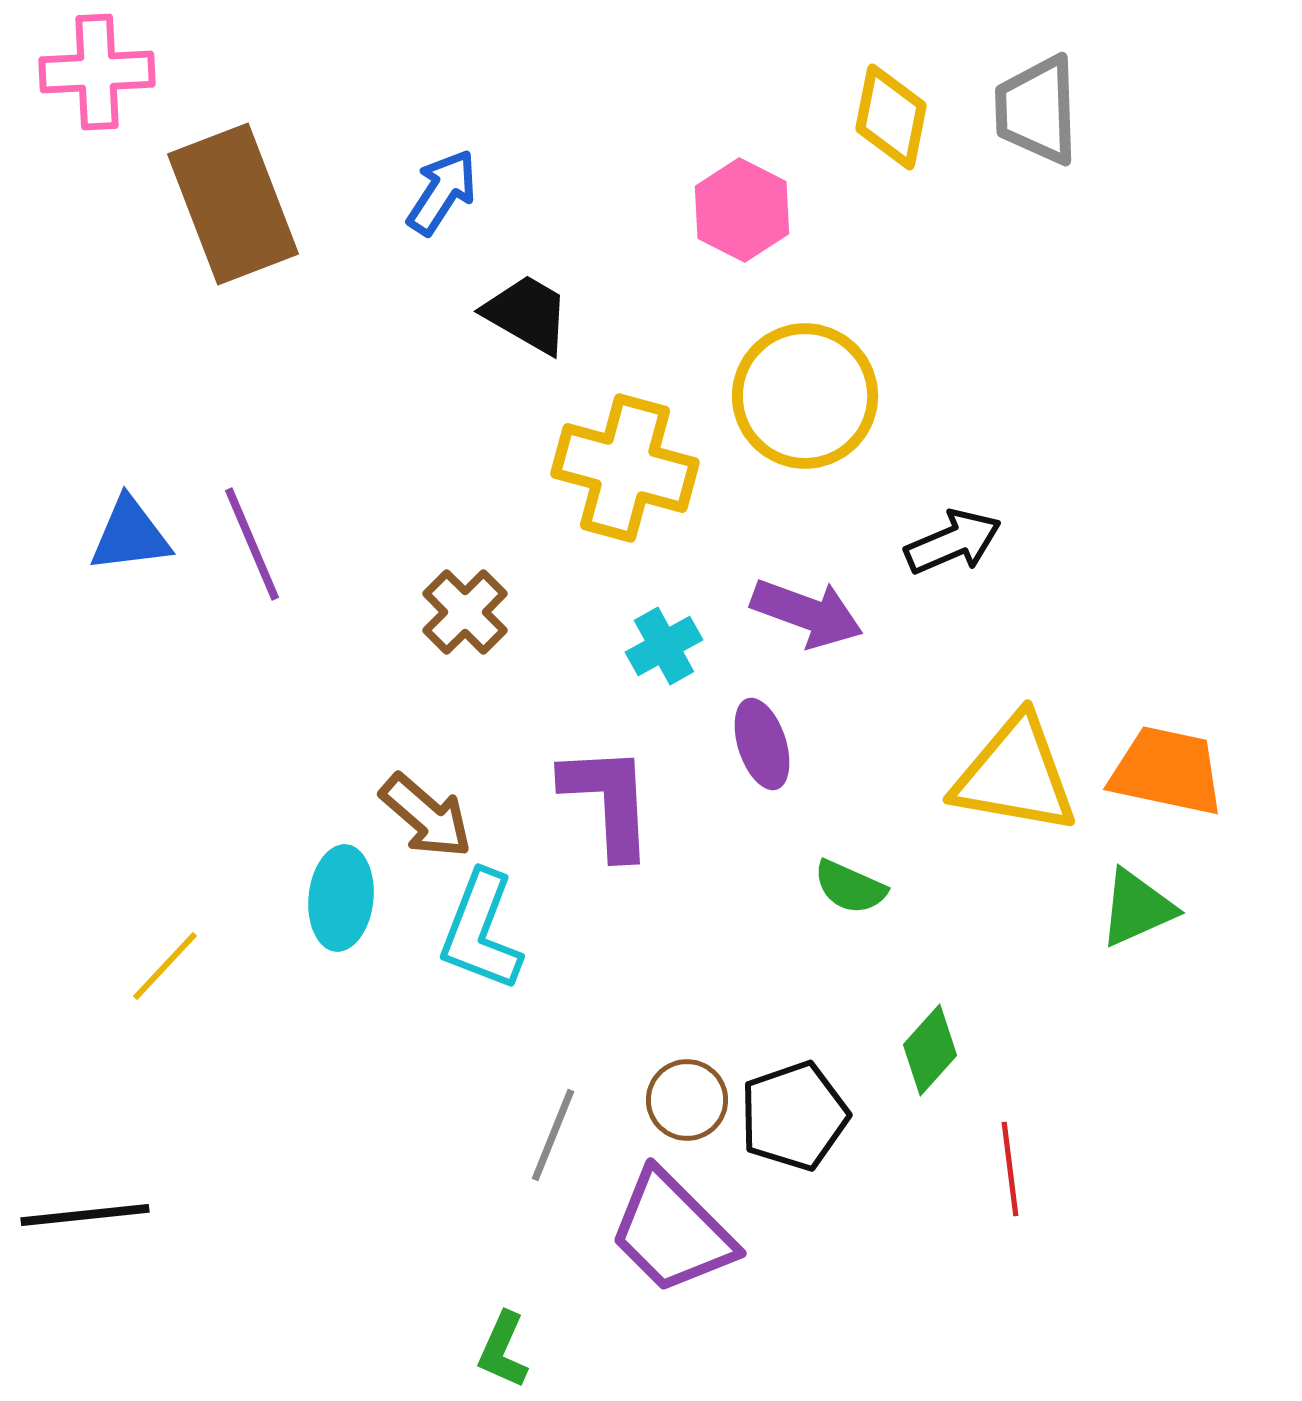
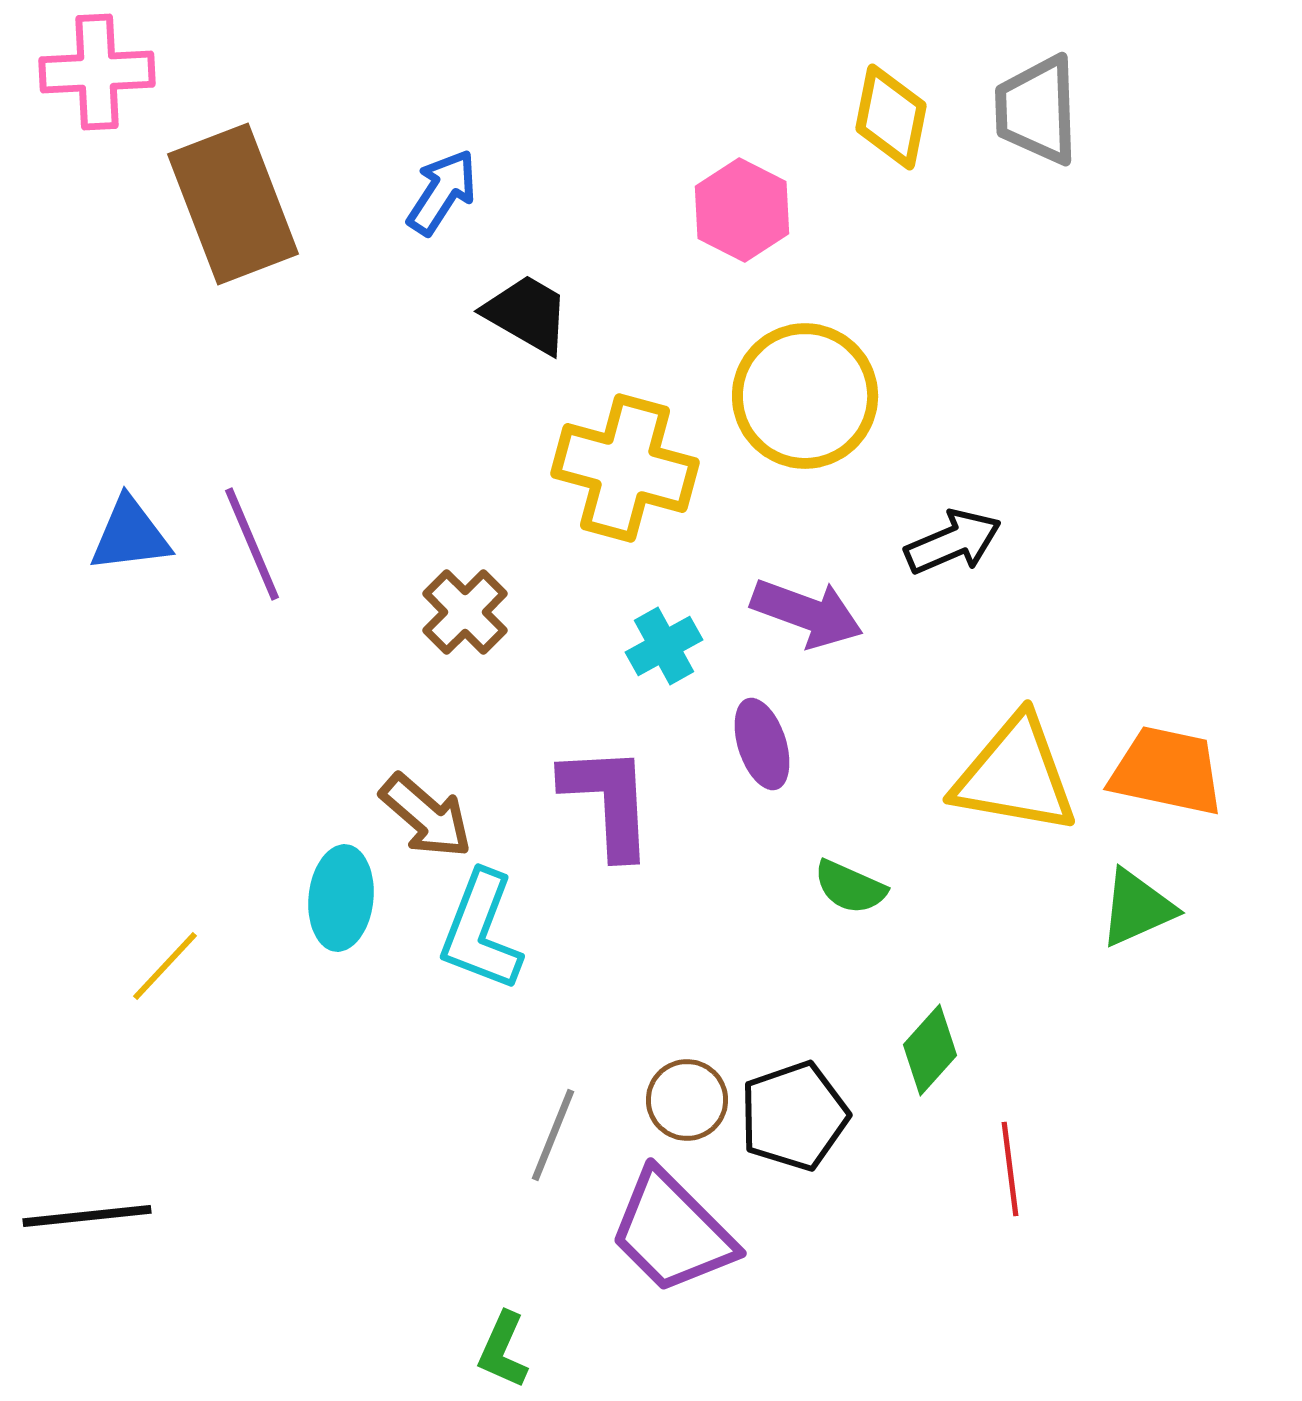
black line: moved 2 px right, 1 px down
